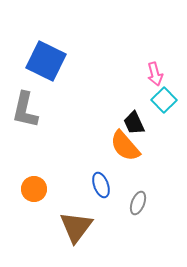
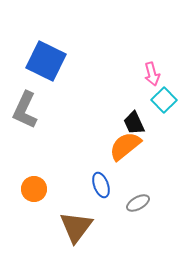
pink arrow: moved 3 px left
gray L-shape: rotated 12 degrees clockwise
orange semicircle: rotated 92 degrees clockwise
gray ellipse: rotated 40 degrees clockwise
